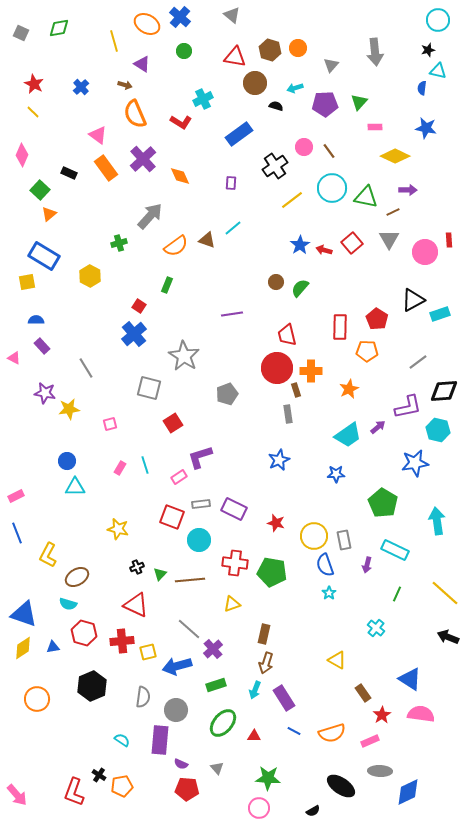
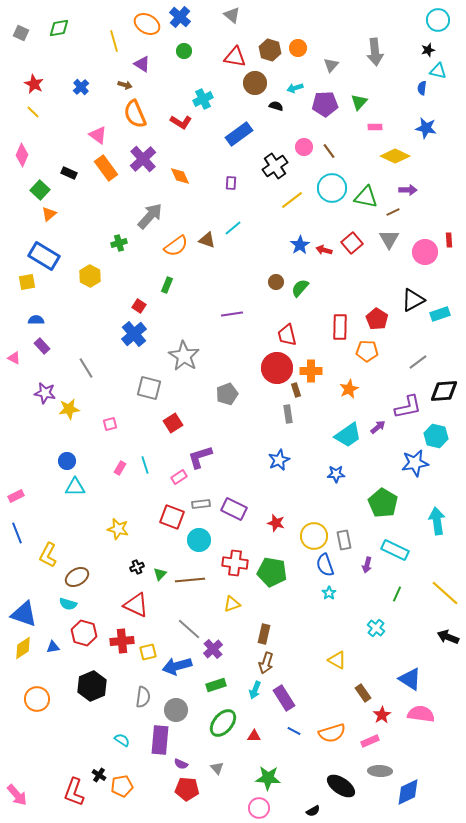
cyan hexagon at (438, 430): moved 2 px left, 6 px down
